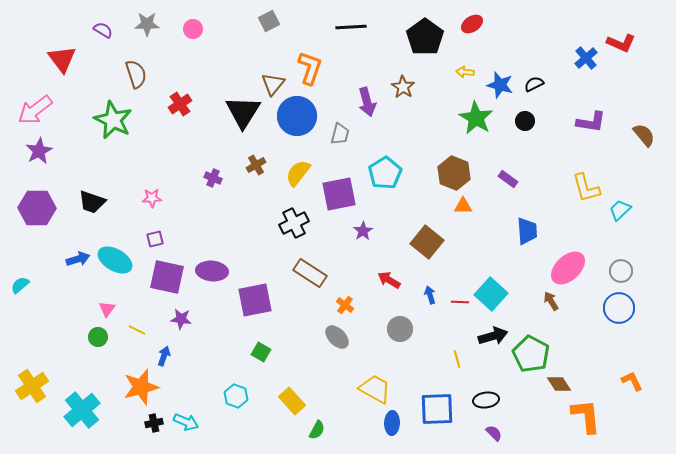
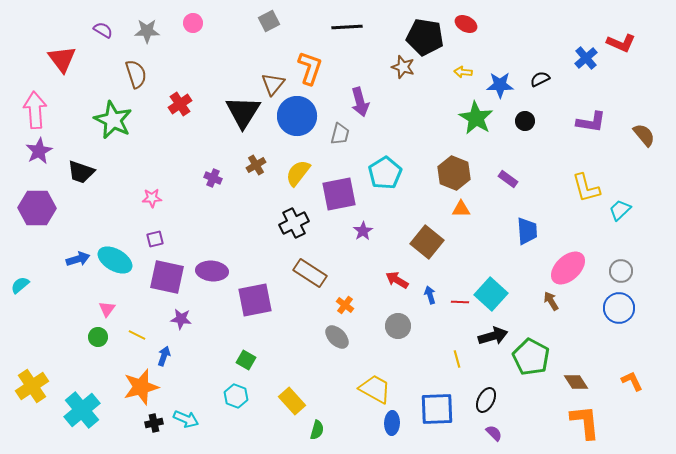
gray star at (147, 24): moved 7 px down
red ellipse at (472, 24): moved 6 px left; rotated 60 degrees clockwise
black line at (351, 27): moved 4 px left
pink circle at (193, 29): moved 6 px up
black pentagon at (425, 37): rotated 27 degrees counterclockwise
yellow arrow at (465, 72): moved 2 px left
black semicircle at (534, 84): moved 6 px right, 5 px up
blue star at (500, 85): rotated 16 degrees counterclockwise
brown star at (403, 87): moved 20 px up; rotated 15 degrees counterclockwise
purple arrow at (367, 102): moved 7 px left
pink arrow at (35, 110): rotated 123 degrees clockwise
black trapezoid at (92, 202): moved 11 px left, 30 px up
orange triangle at (463, 206): moved 2 px left, 3 px down
red arrow at (389, 280): moved 8 px right
gray circle at (400, 329): moved 2 px left, 3 px up
yellow line at (137, 330): moved 5 px down
green square at (261, 352): moved 15 px left, 8 px down
green pentagon at (531, 354): moved 3 px down
brown diamond at (559, 384): moved 17 px right, 2 px up
black ellipse at (486, 400): rotated 55 degrees counterclockwise
orange L-shape at (586, 416): moved 1 px left, 6 px down
cyan arrow at (186, 422): moved 3 px up
green semicircle at (317, 430): rotated 12 degrees counterclockwise
